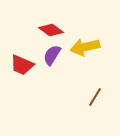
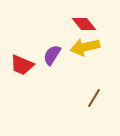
red diamond: moved 33 px right, 6 px up; rotated 15 degrees clockwise
brown line: moved 1 px left, 1 px down
